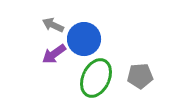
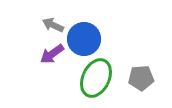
purple arrow: moved 2 px left
gray pentagon: moved 1 px right, 2 px down
